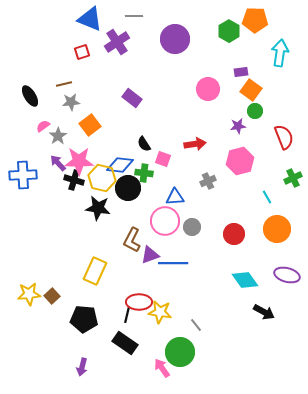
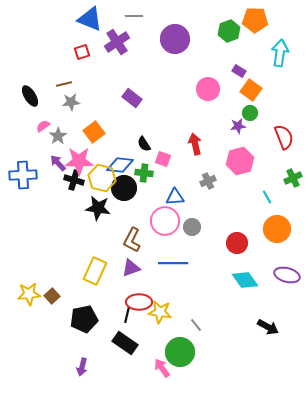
green hexagon at (229, 31): rotated 10 degrees clockwise
purple rectangle at (241, 72): moved 2 px left, 1 px up; rotated 40 degrees clockwise
green circle at (255, 111): moved 5 px left, 2 px down
orange square at (90, 125): moved 4 px right, 7 px down
red arrow at (195, 144): rotated 95 degrees counterclockwise
black circle at (128, 188): moved 4 px left
red circle at (234, 234): moved 3 px right, 9 px down
purple triangle at (150, 255): moved 19 px left, 13 px down
black arrow at (264, 312): moved 4 px right, 15 px down
black pentagon at (84, 319): rotated 16 degrees counterclockwise
